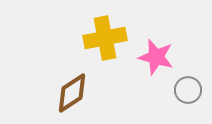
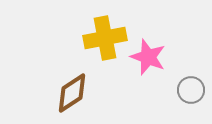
pink star: moved 8 px left; rotated 6 degrees clockwise
gray circle: moved 3 px right
